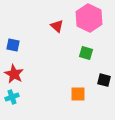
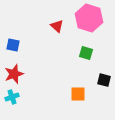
pink hexagon: rotated 8 degrees counterclockwise
red star: rotated 24 degrees clockwise
